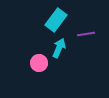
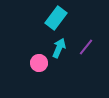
cyan rectangle: moved 2 px up
purple line: moved 13 px down; rotated 42 degrees counterclockwise
